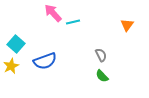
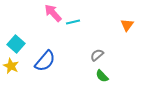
gray semicircle: moved 4 px left; rotated 104 degrees counterclockwise
blue semicircle: rotated 30 degrees counterclockwise
yellow star: rotated 21 degrees counterclockwise
